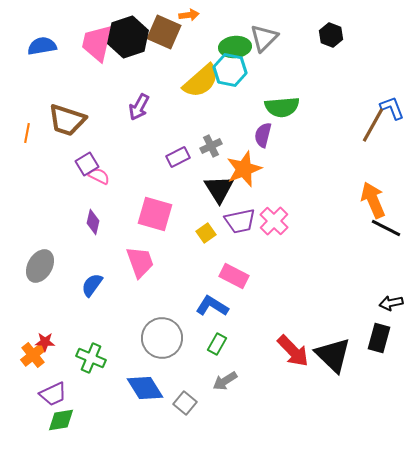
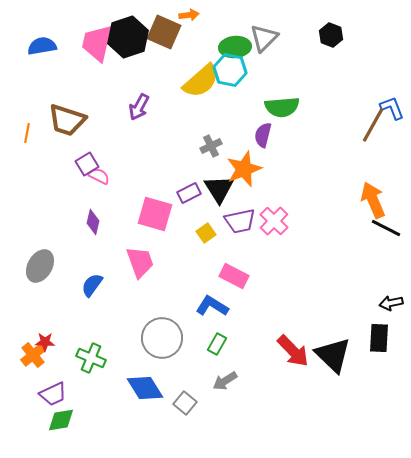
purple rectangle at (178, 157): moved 11 px right, 36 px down
black rectangle at (379, 338): rotated 12 degrees counterclockwise
